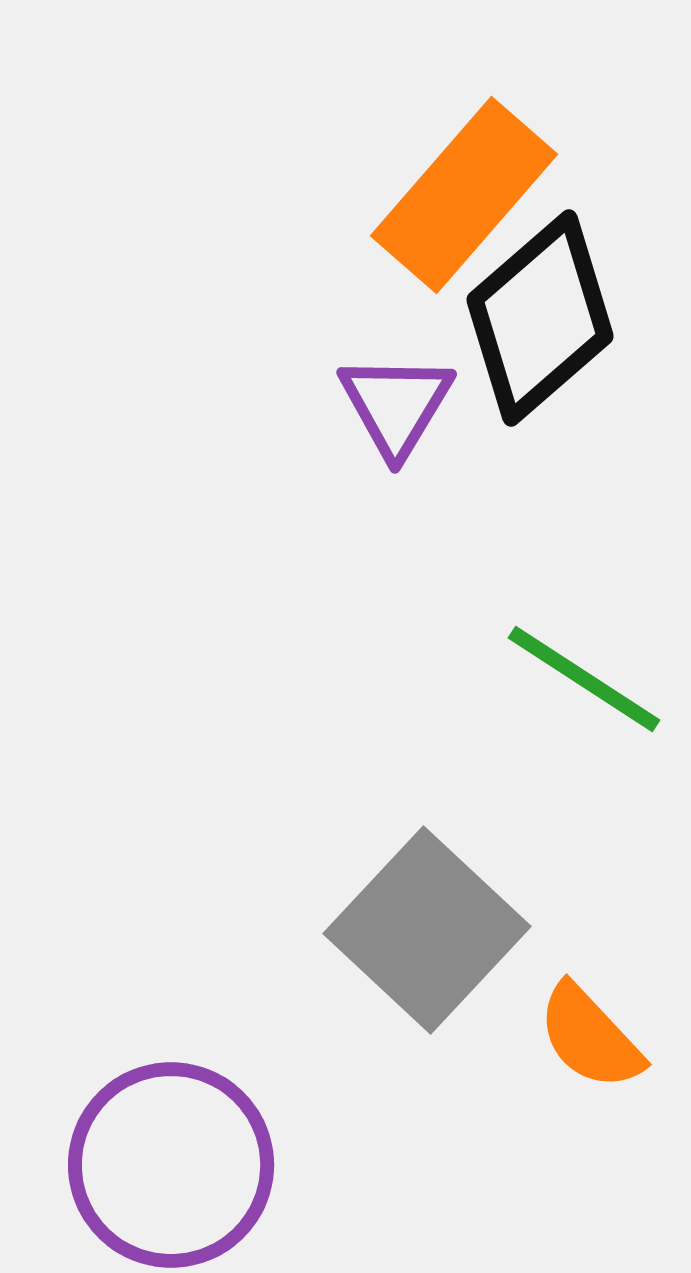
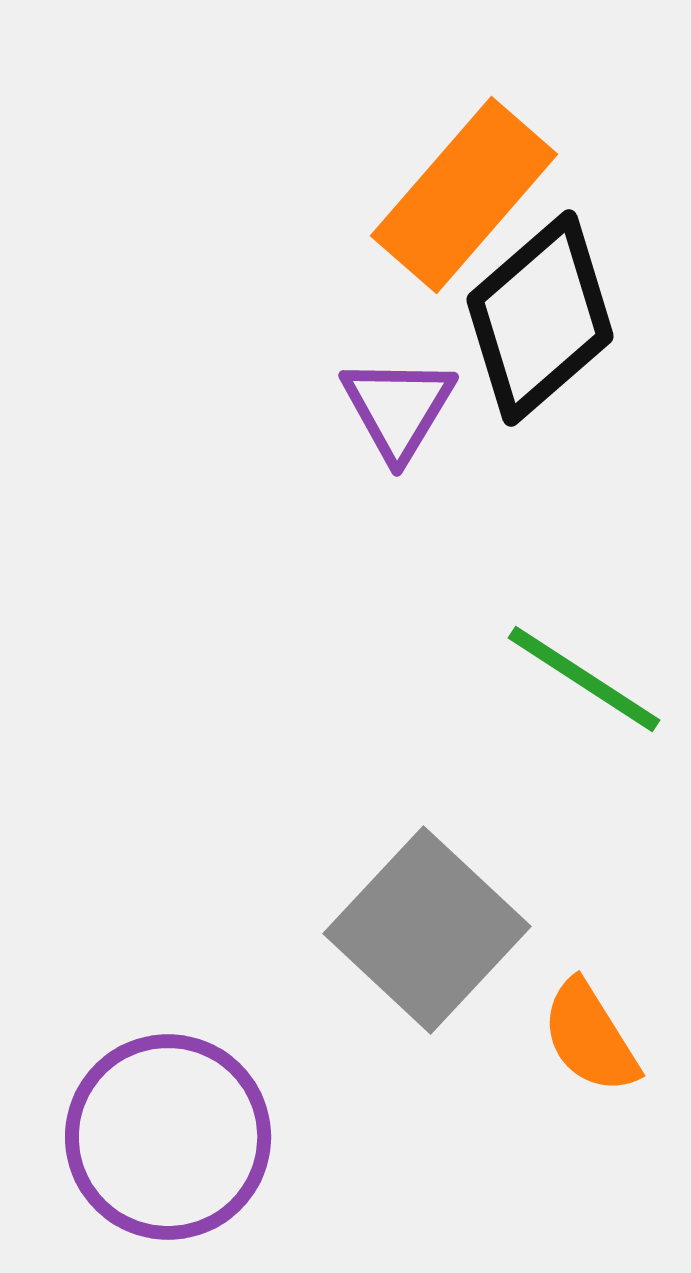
purple triangle: moved 2 px right, 3 px down
orange semicircle: rotated 11 degrees clockwise
purple circle: moved 3 px left, 28 px up
